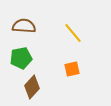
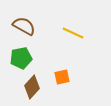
brown semicircle: rotated 25 degrees clockwise
yellow line: rotated 25 degrees counterclockwise
orange square: moved 10 px left, 8 px down
